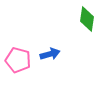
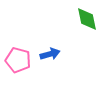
green diamond: rotated 20 degrees counterclockwise
